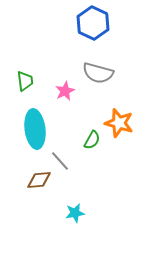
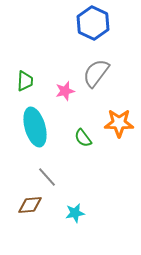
gray semicircle: moved 2 px left; rotated 112 degrees clockwise
green trapezoid: rotated 10 degrees clockwise
pink star: rotated 12 degrees clockwise
orange star: rotated 16 degrees counterclockwise
cyan ellipse: moved 2 px up; rotated 9 degrees counterclockwise
green semicircle: moved 9 px left, 2 px up; rotated 114 degrees clockwise
gray line: moved 13 px left, 16 px down
brown diamond: moved 9 px left, 25 px down
